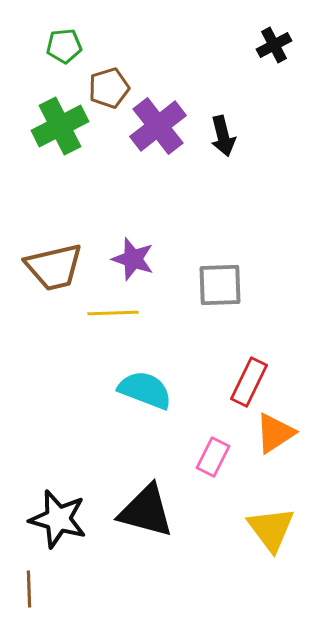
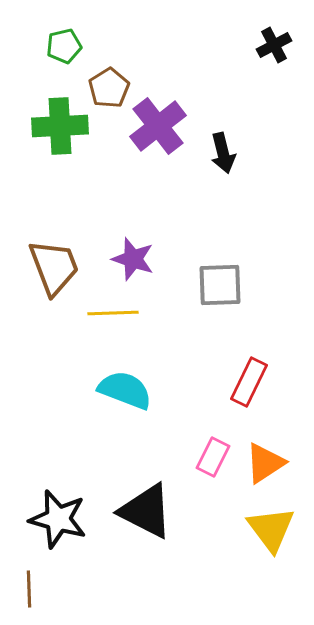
green pentagon: rotated 8 degrees counterclockwise
brown pentagon: rotated 15 degrees counterclockwise
green cross: rotated 24 degrees clockwise
black arrow: moved 17 px down
brown trapezoid: rotated 98 degrees counterclockwise
cyan semicircle: moved 20 px left
orange triangle: moved 10 px left, 30 px down
black triangle: rotated 12 degrees clockwise
